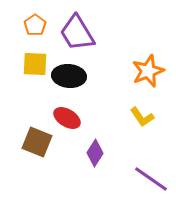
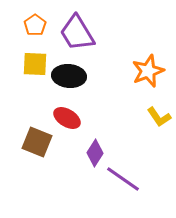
yellow L-shape: moved 17 px right
purple line: moved 28 px left
